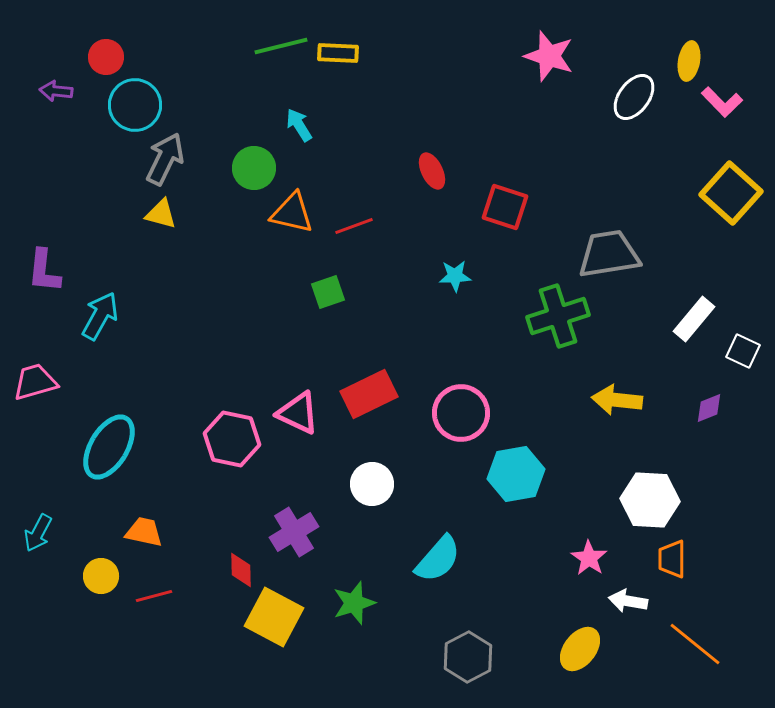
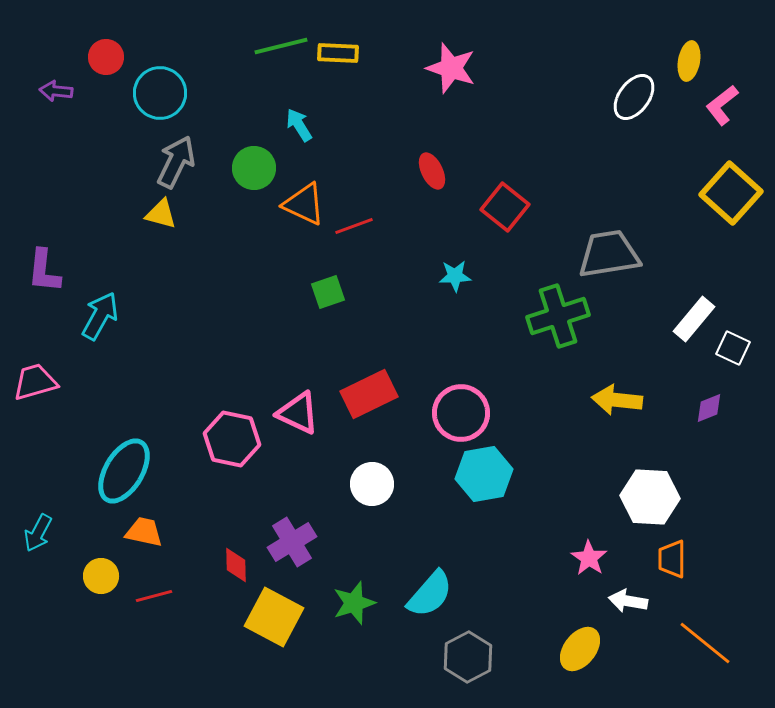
pink star at (549, 56): moved 98 px left, 12 px down
pink L-shape at (722, 102): moved 3 px down; rotated 96 degrees clockwise
cyan circle at (135, 105): moved 25 px right, 12 px up
gray arrow at (165, 159): moved 11 px right, 3 px down
red square at (505, 207): rotated 21 degrees clockwise
orange triangle at (292, 213): moved 12 px right, 9 px up; rotated 12 degrees clockwise
white square at (743, 351): moved 10 px left, 3 px up
cyan ellipse at (109, 447): moved 15 px right, 24 px down
cyan hexagon at (516, 474): moved 32 px left
white hexagon at (650, 500): moved 3 px up
purple cross at (294, 532): moved 2 px left, 10 px down
cyan semicircle at (438, 559): moved 8 px left, 35 px down
red diamond at (241, 570): moved 5 px left, 5 px up
orange line at (695, 644): moved 10 px right, 1 px up
